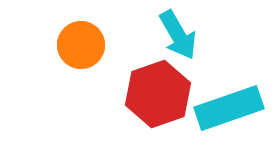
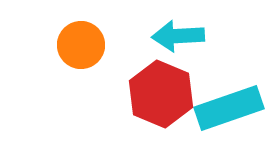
cyan arrow: moved 1 px down; rotated 117 degrees clockwise
red hexagon: moved 3 px right; rotated 18 degrees counterclockwise
